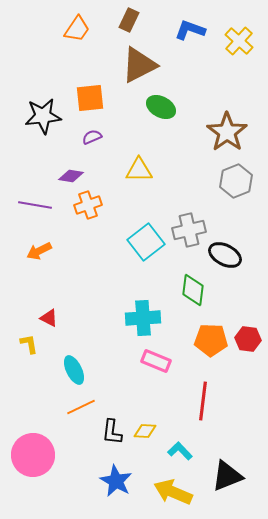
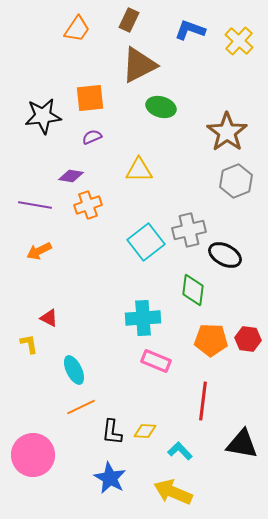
green ellipse: rotated 12 degrees counterclockwise
black triangle: moved 15 px right, 32 px up; rotated 32 degrees clockwise
blue star: moved 6 px left, 3 px up
